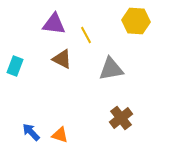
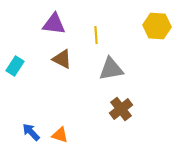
yellow hexagon: moved 21 px right, 5 px down
yellow line: moved 10 px right; rotated 24 degrees clockwise
cyan rectangle: rotated 12 degrees clockwise
brown cross: moved 9 px up
